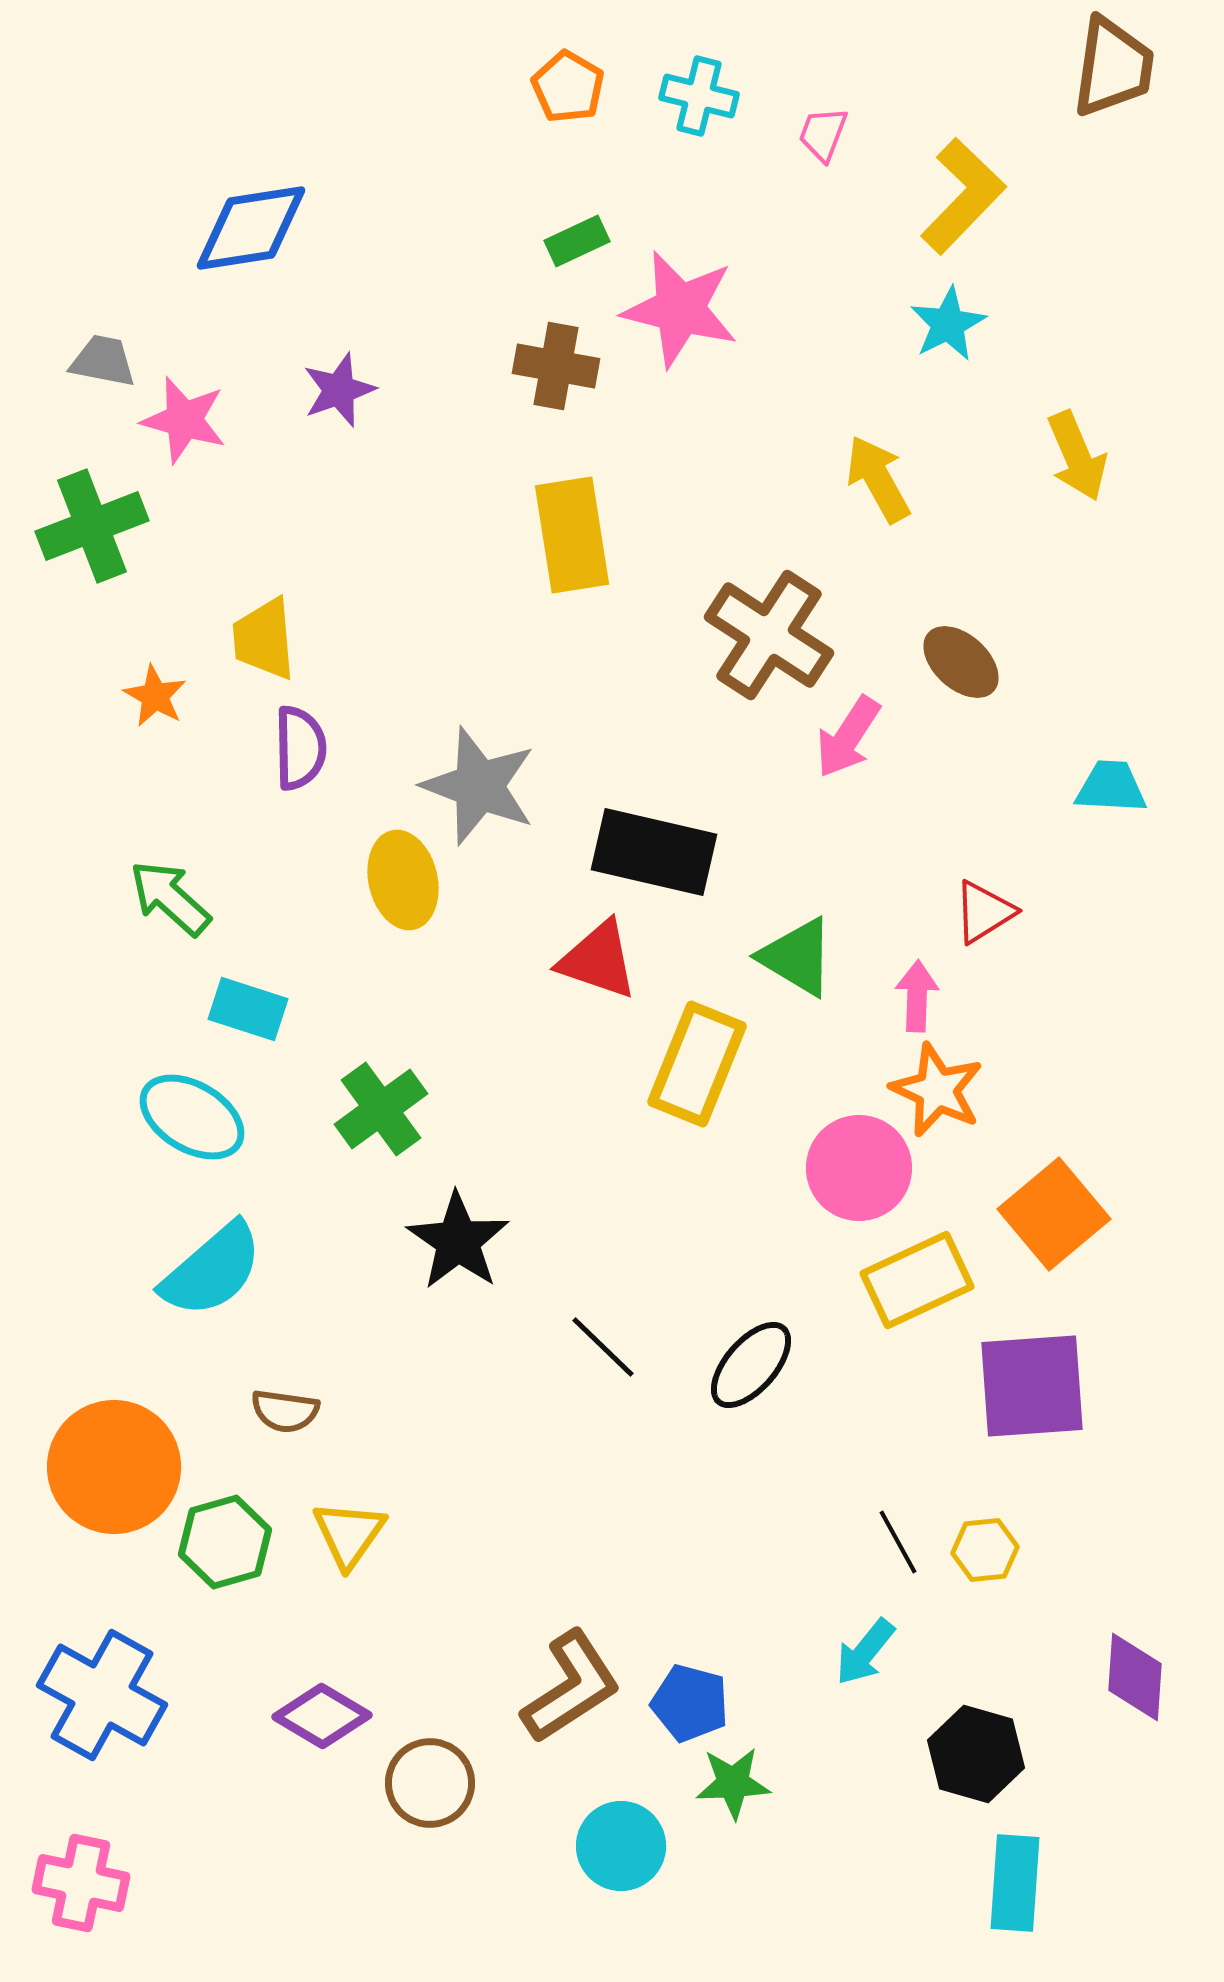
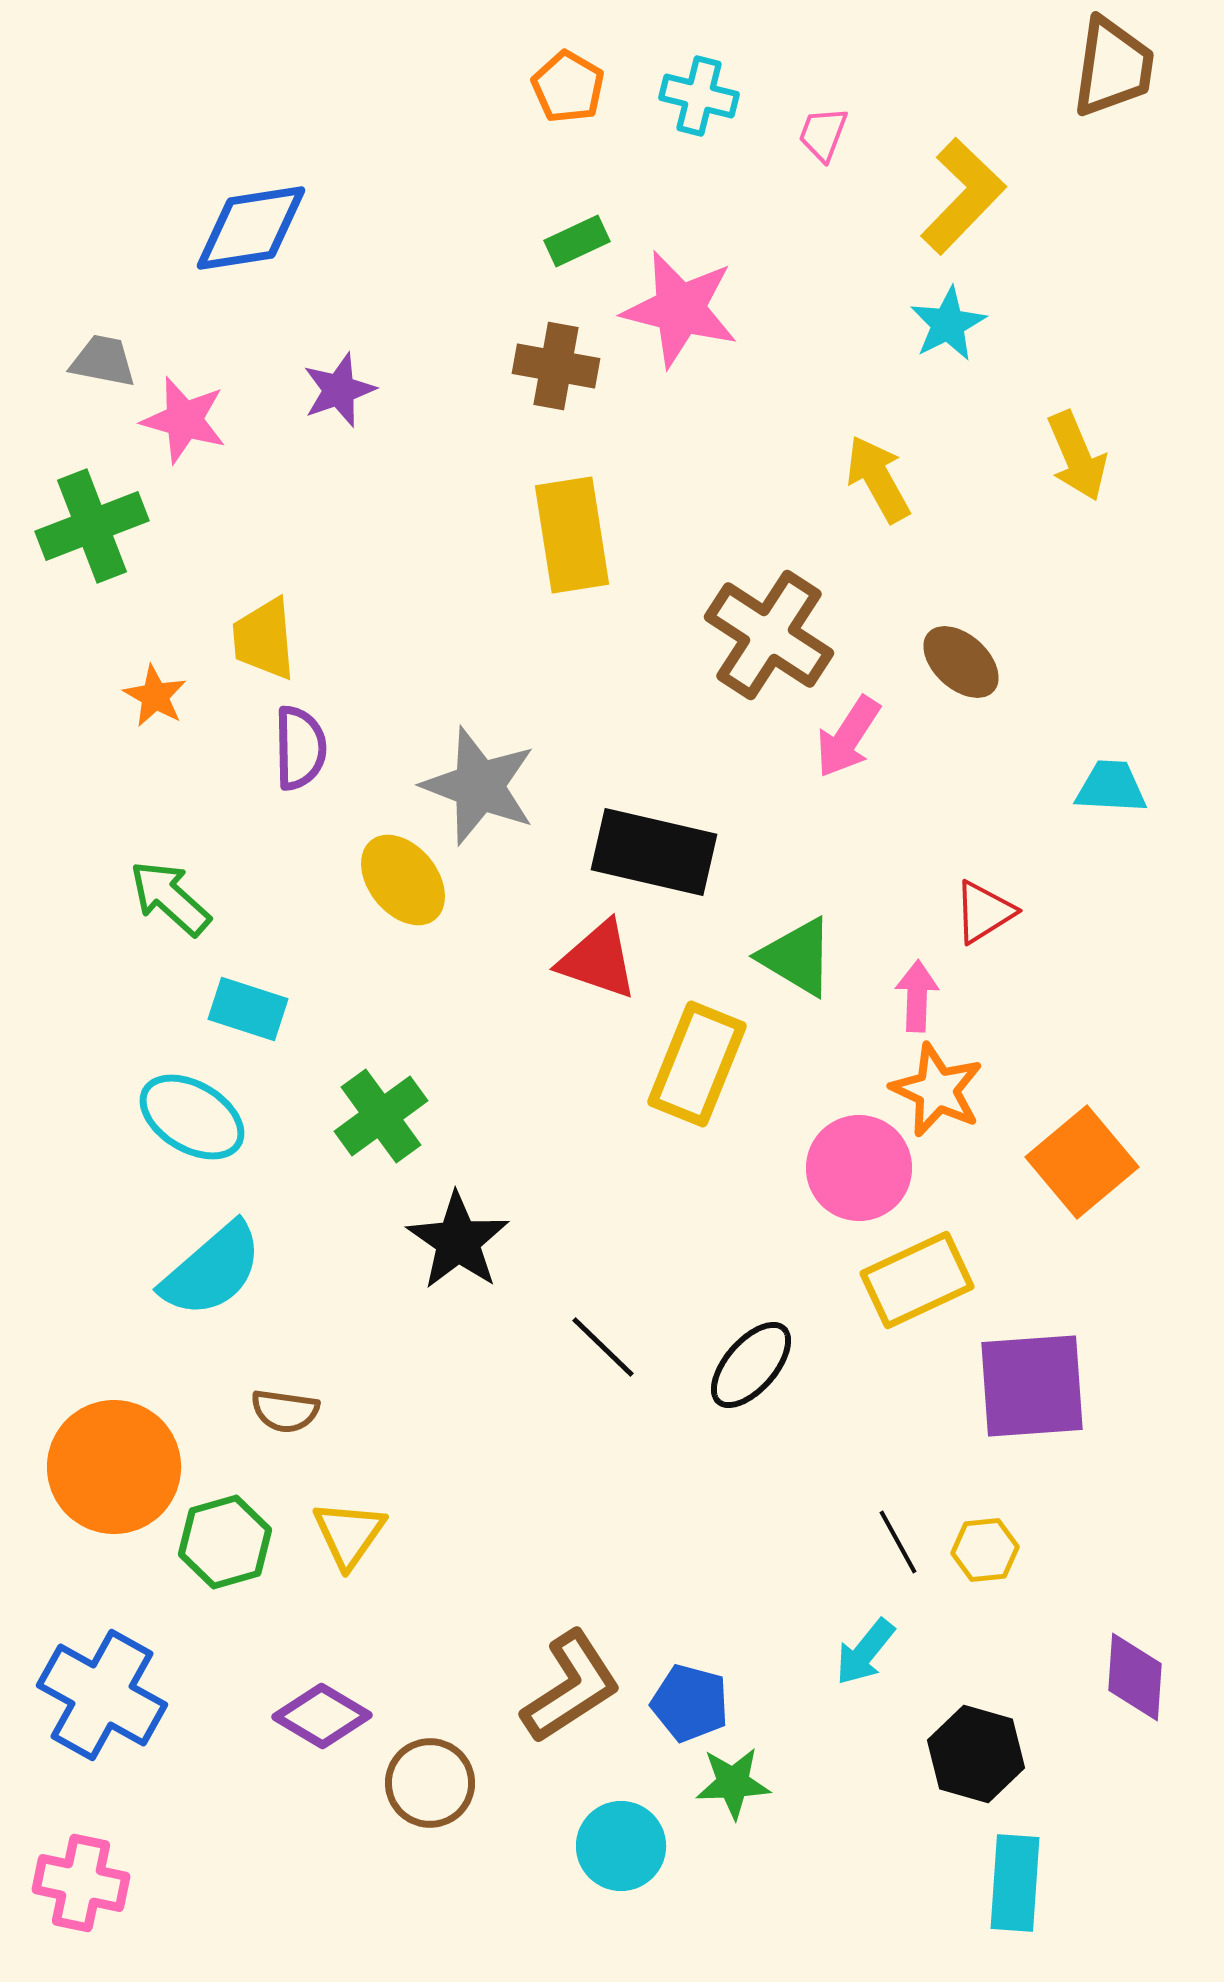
yellow ellipse at (403, 880): rotated 26 degrees counterclockwise
green cross at (381, 1109): moved 7 px down
orange square at (1054, 1214): moved 28 px right, 52 px up
